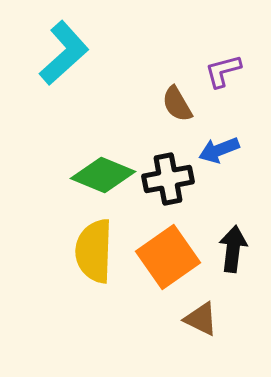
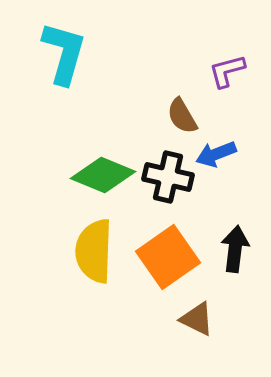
cyan L-shape: rotated 32 degrees counterclockwise
purple L-shape: moved 4 px right
brown semicircle: moved 5 px right, 12 px down
blue arrow: moved 3 px left, 4 px down
black cross: moved 2 px up; rotated 24 degrees clockwise
black arrow: moved 2 px right
brown triangle: moved 4 px left
